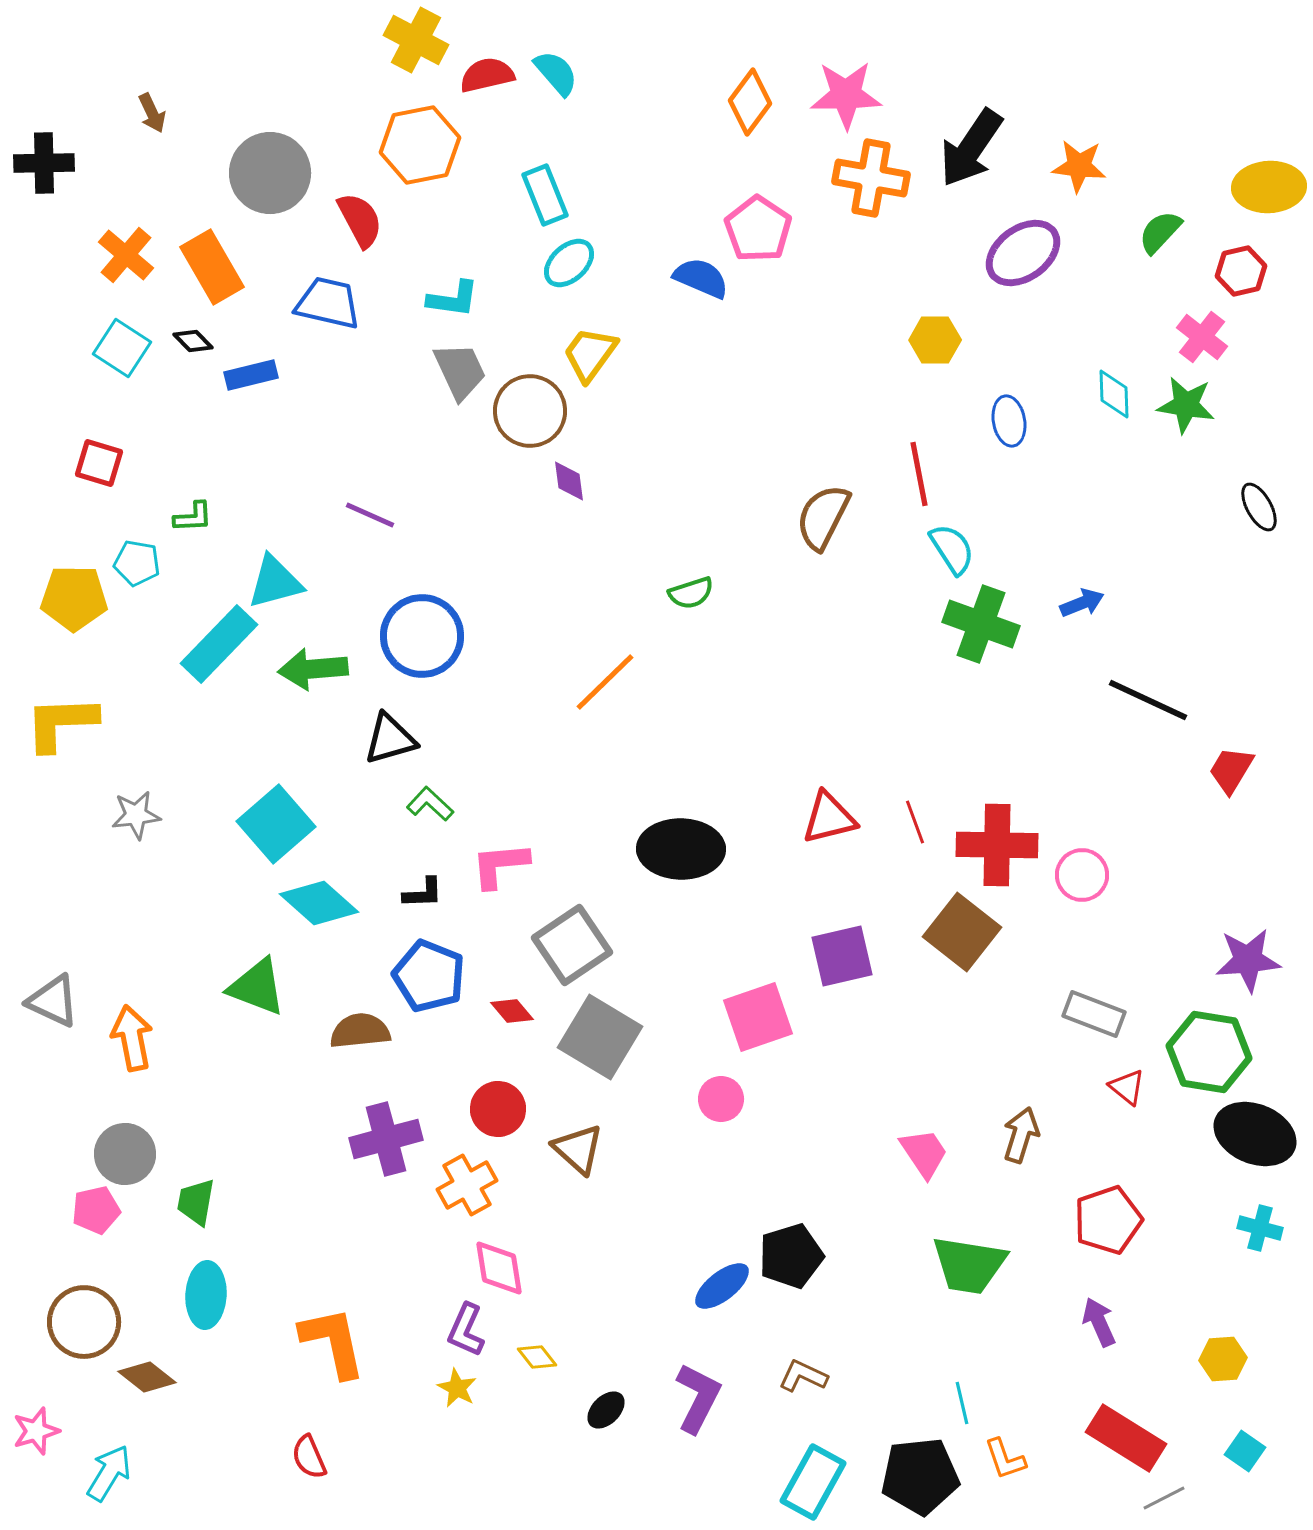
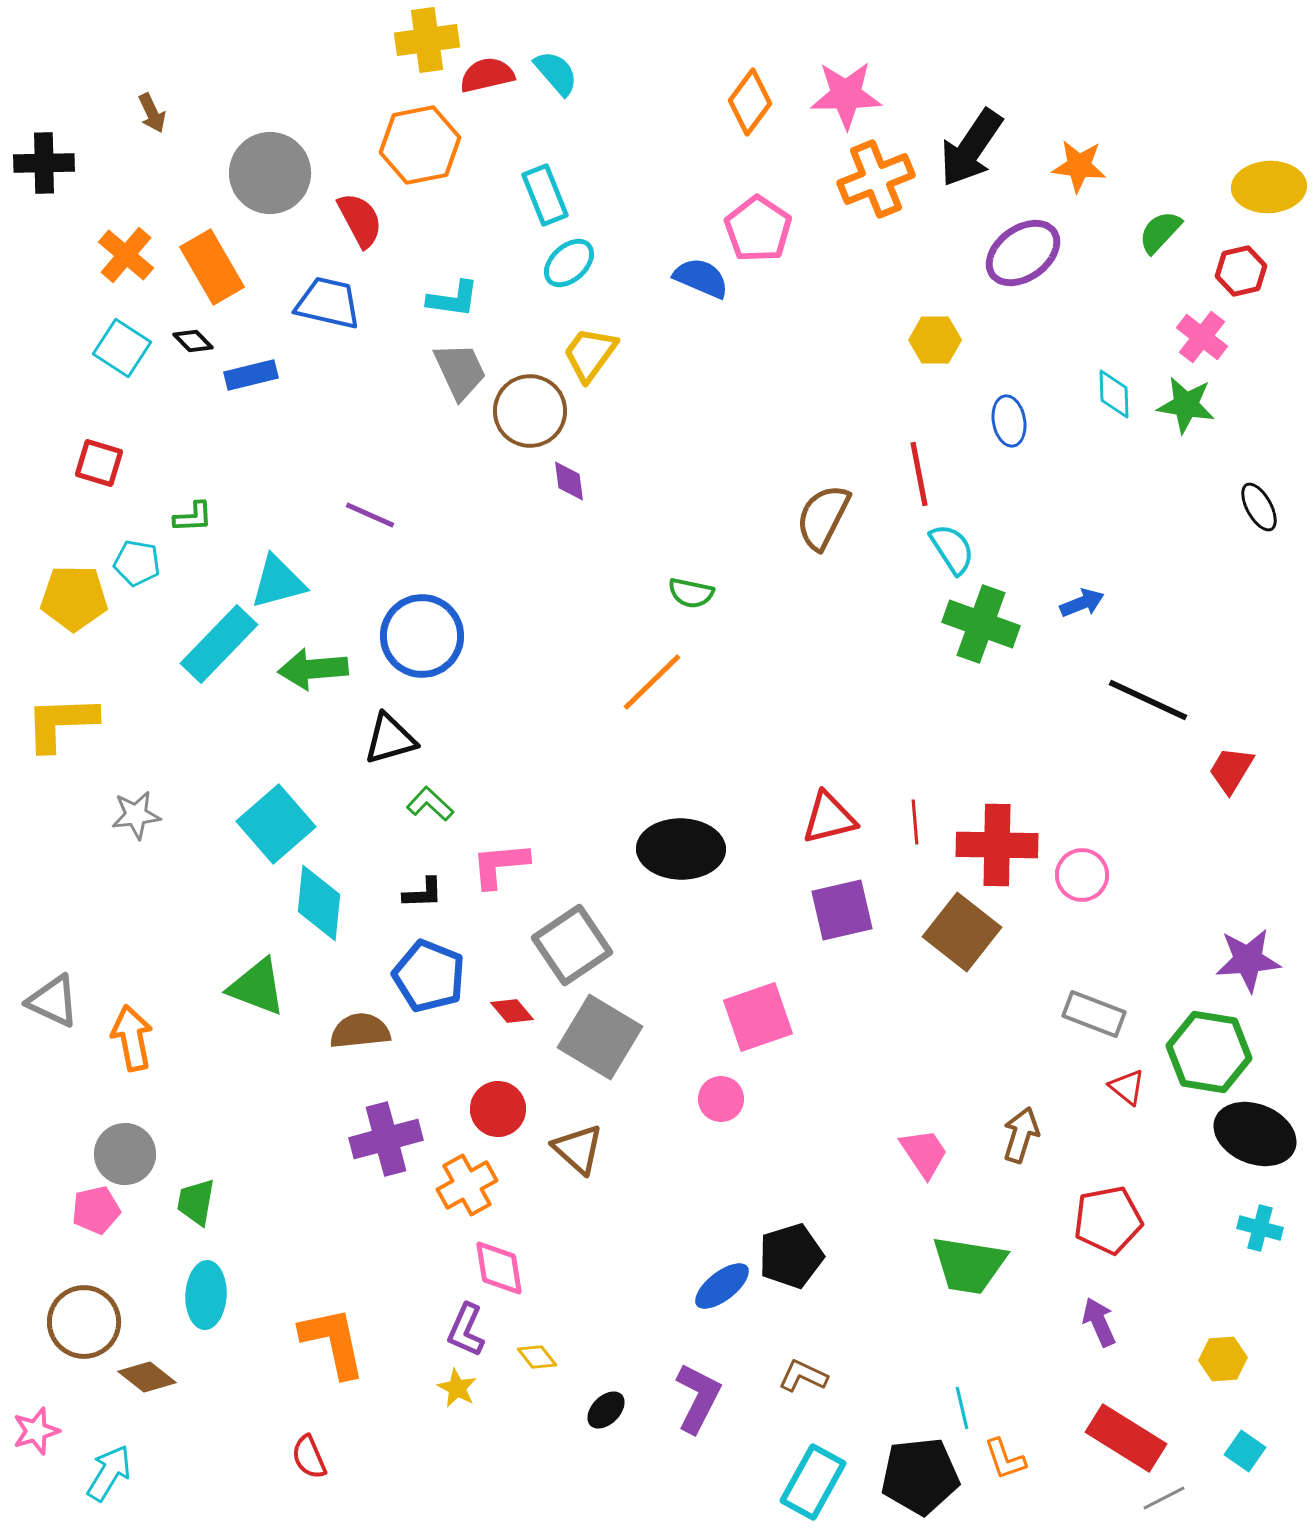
yellow cross at (416, 40): moved 11 px right; rotated 36 degrees counterclockwise
orange cross at (871, 178): moved 5 px right, 1 px down; rotated 32 degrees counterclockwise
cyan triangle at (275, 582): moved 3 px right
green semicircle at (691, 593): rotated 30 degrees clockwise
orange line at (605, 682): moved 47 px right
red line at (915, 822): rotated 15 degrees clockwise
cyan diamond at (319, 903): rotated 54 degrees clockwise
purple square at (842, 956): moved 46 px up
red pentagon at (1108, 1220): rotated 8 degrees clockwise
cyan line at (962, 1403): moved 5 px down
